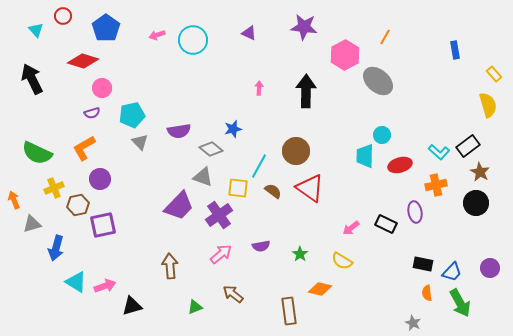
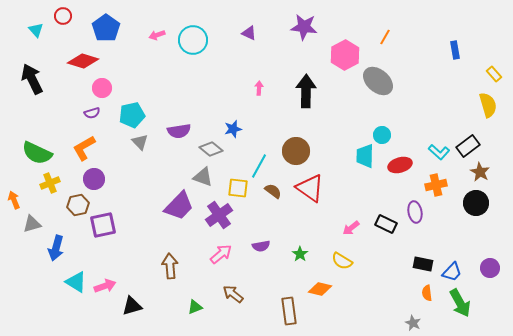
purple circle at (100, 179): moved 6 px left
yellow cross at (54, 188): moved 4 px left, 5 px up
